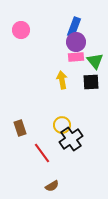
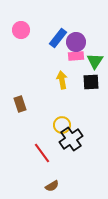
blue rectangle: moved 16 px left, 11 px down; rotated 18 degrees clockwise
pink rectangle: moved 1 px up
green triangle: rotated 12 degrees clockwise
brown rectangle: moved 24 px up
